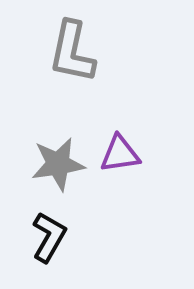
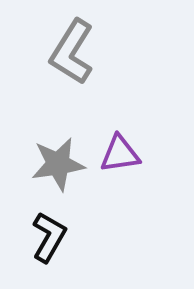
gray L-shape: rotated 20 degrees clockwise
